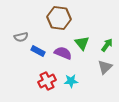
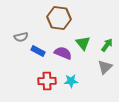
green triangle: moved 1 px right
red cross: rotated 24 degrees clockwise
